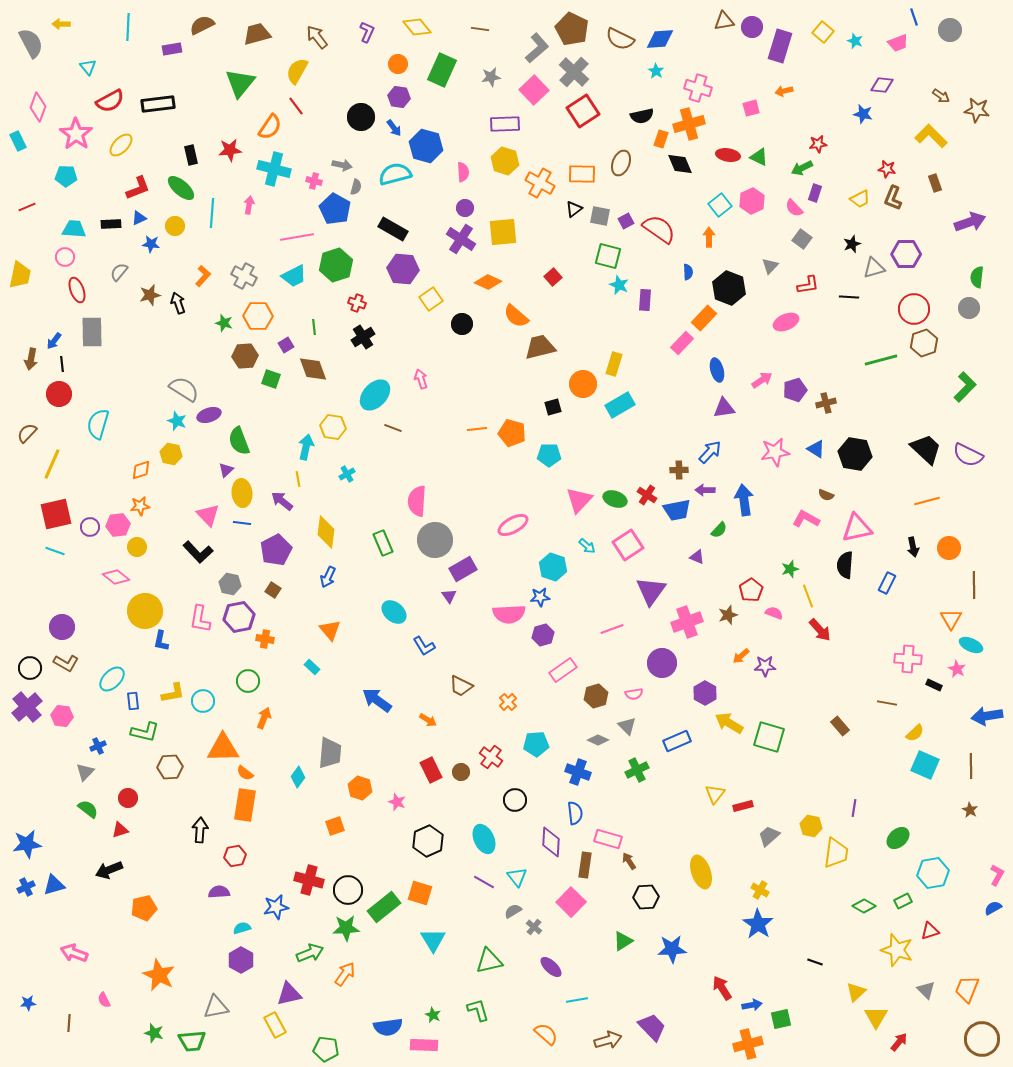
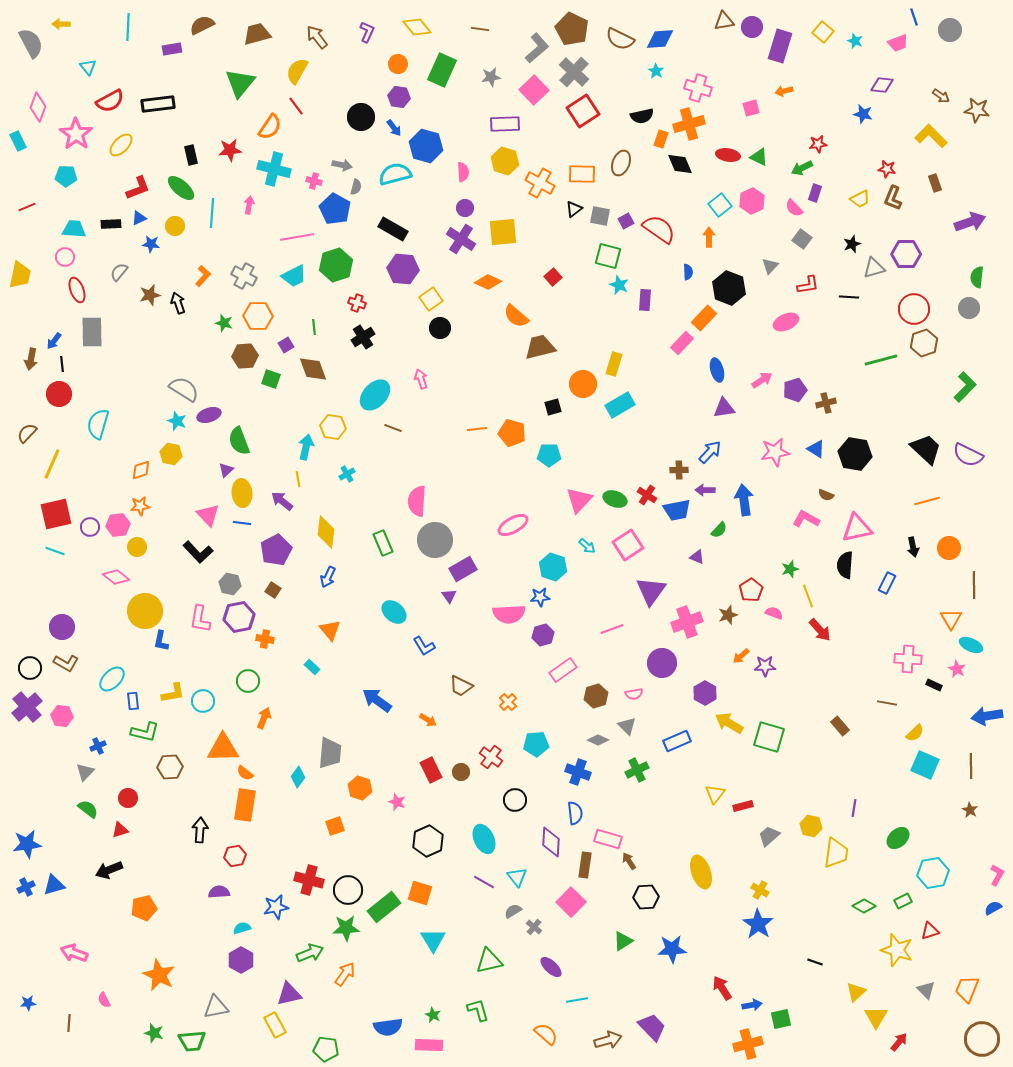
black circle at (462, 324): moved 22 px left, 4 px down
pink rectangle at (424, 1045): moved 5 px right
